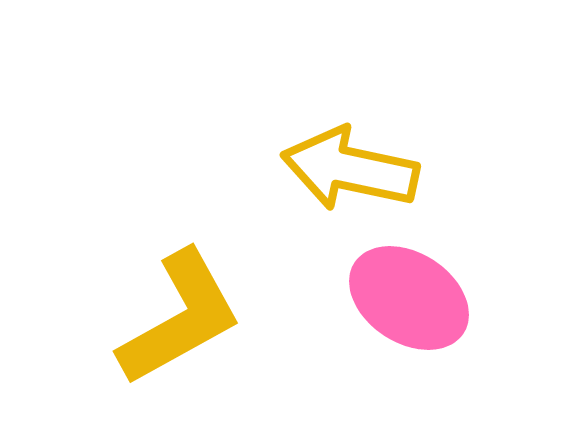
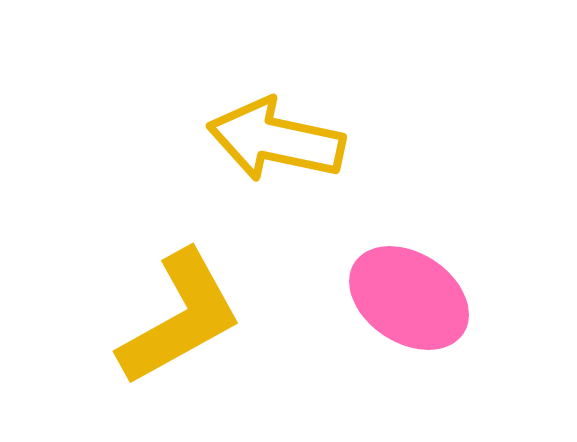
yellow arrow: moved 74 px left, 29 px up
